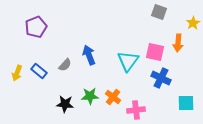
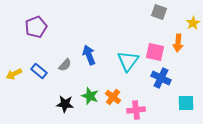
yellow arrow: moved 3 px left, 1 px down; rotated 42 degrees clockwise
green star: rotated 24 degrees clockwise
